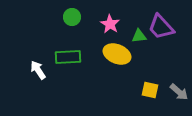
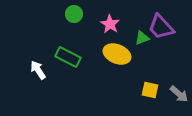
green circle: moved 2 px right, 3 px up
green triangle: moved 3 px right, 2 px down; rotated 14 degrees counterclockwise
green rectangle: rotated 30 degrees clockwise
gray arrow: moved 2 px down
